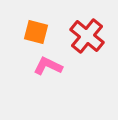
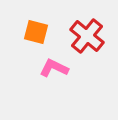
pink L-shape: moved 6 px right, 2 px down
